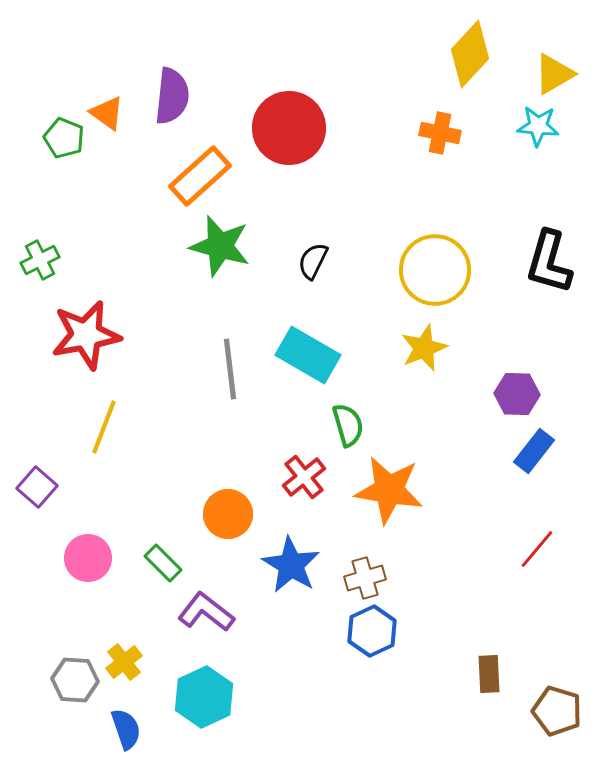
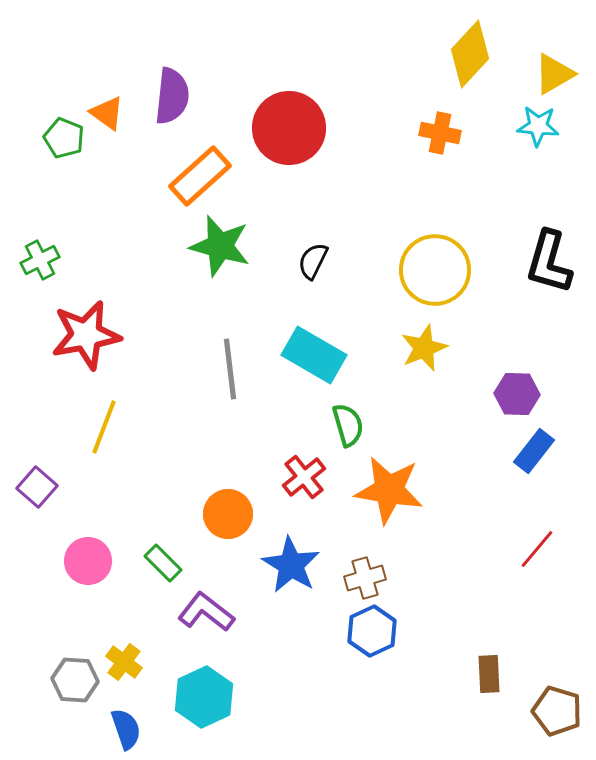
cyan rectangle: moved 6 px right
pink circle: moved 3 px down
yellow cross: rotated 15 degrees counterclockwise
